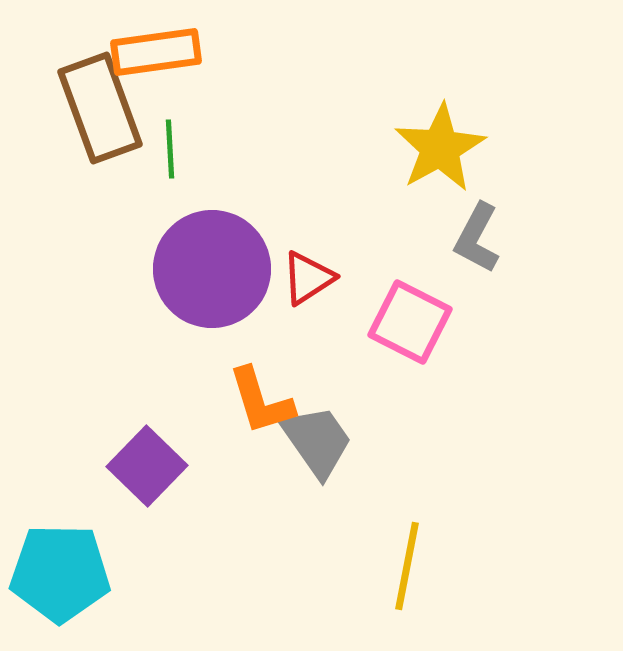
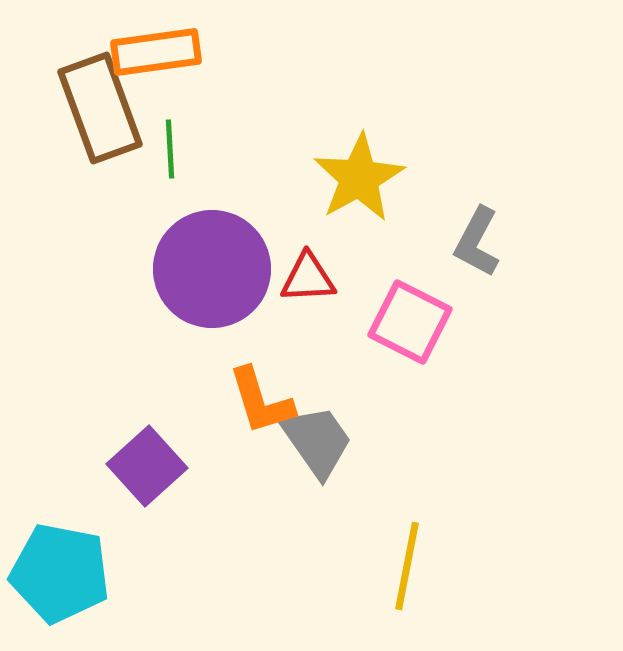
yellow star: moved 81 px left, 30 px down
gray L-shape: moved 4 px down
red triangle: rotated 30 degrees clockwise
purple square: rotated 4 degrees clockwise
cyan pentagon: rotated 10 degrees clockwise
